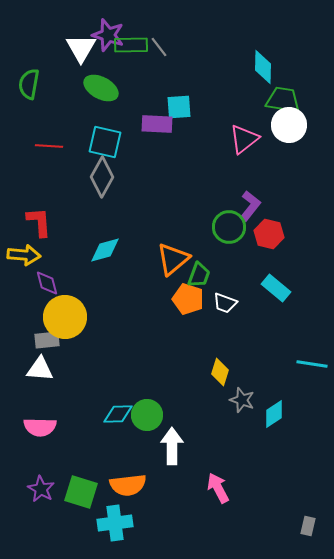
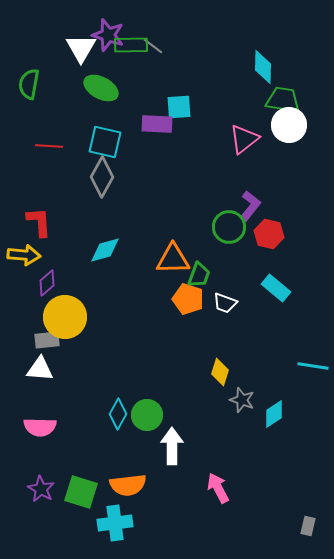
gray line at (159, 47): moved 6 px left, 1 px up; rotated 15 degrees counterclockwise
orange triangle at (173, 259): rotated 39 degrees clockwise
purple diamond at (47, 283): rotated 64 degrees clockwise
cyan line at (312, 364): moved 1 px right, 2 px down
cyan diamond at (118, 414): rotated 60 degrees counterclockwise
